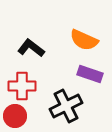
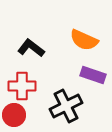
purple rectangle: moved 3 px right, 1 px down
red circle: moved 1 px left, 1 px up
